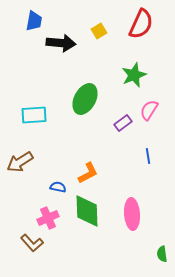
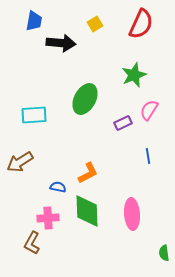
yellow square: moved 4 px left, 7 px up
purple rectangle: rotated 12 degrees clockwise
pink cross: rotated 20 degrees clockwise
brown L-shape: rotated 70 degrees clockwise
green semicircle: moved 2 px right, 1 px up
